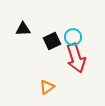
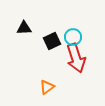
black triangle: moved 1 px right, 1 px up
